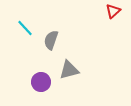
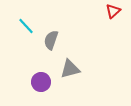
cyan line: moved 1 px right, 2 px up
gray triangle: moved 1 px right, 1 px up
